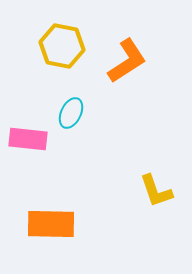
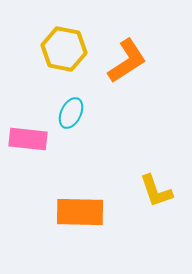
yellow hexagon: moved 2 px right, 3 px down
orange rectangle: moved 29 px right, 12 px up
